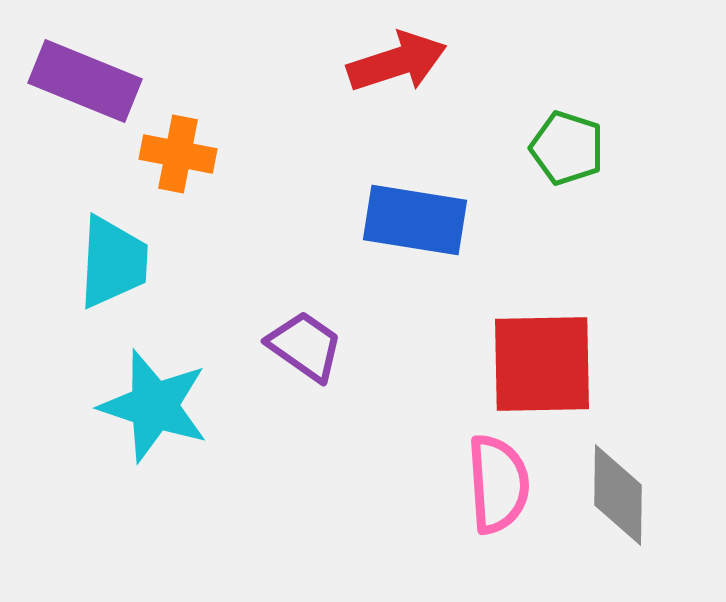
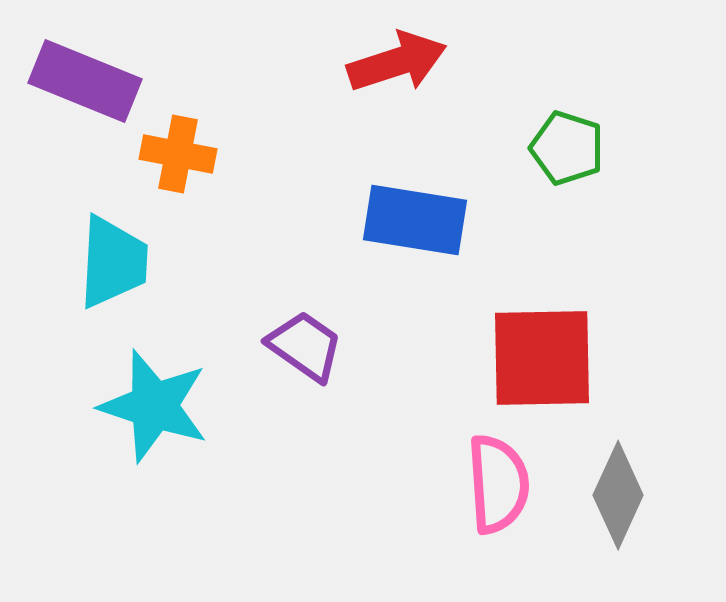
red square: moved 6 px up
gray diamond: rotated 24 degrees clockwise
